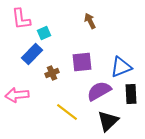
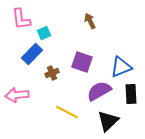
purple square: rotated 25 degrees clockwise
yellow line: rotated 10 degrees counterclockwise
